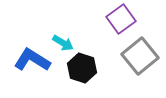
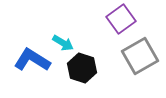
gray square: rotated 9 degrees clockwise
